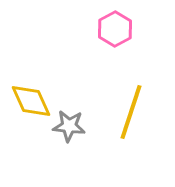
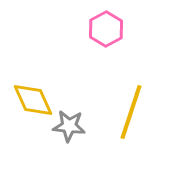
pink hexagon: moved 9 px left
yellow diamond: moved 2 px right, 1 px up
